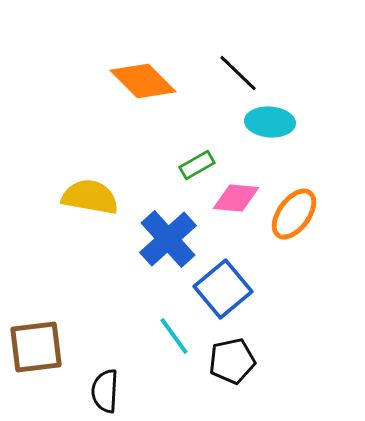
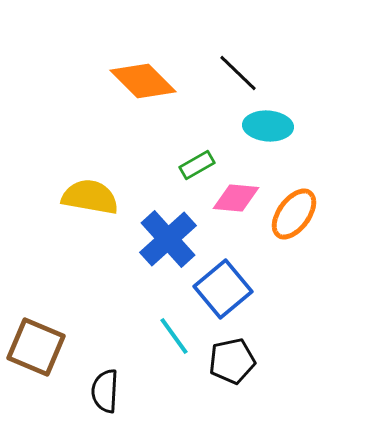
cyan ellipse: moved 2 px left, 4 px down
brown square: rotated 30 degrees clockwise
